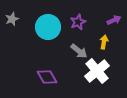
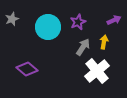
gray arrow: moved 4 px right, 4 px up; rotated 96 degrees counterclockwise
purple diamond: moved 20 px left, 8 px up; rotated 20 degrees counterclockwise
